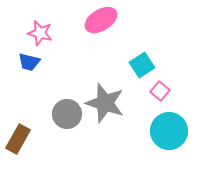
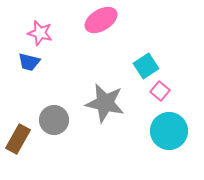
cyan square: moved 4 px right, 1 px down
gray star: rotated 6 degrees counterclockwise
gray circle: moved 13 px left, 6 px down
